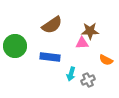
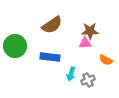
pink triangle: moved 3 px right
